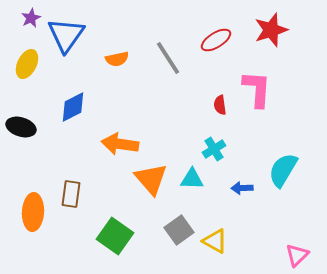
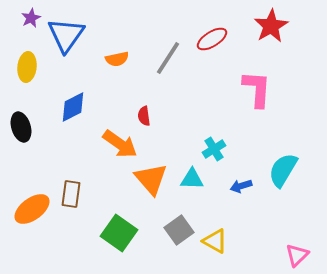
red star: moved 4 px up; rotated 12 degrees counterclockwise
red ellipse: moved 4 px left, 1 px up
gray line: rotated 66 degrees clockwise
yellow ellipse: moved 3 px down; rotated 20 degrees counterclockwise
red semicircle: moved 76 px left, 11 px down
black ellipse: rotated 56 degrees clockwise
orange arrow: rotated 153 degrees counterclockwise
blue arrow: moved 1 px left, 2 px up; rotated 15 degrees counterclockwise
orange ellipse: moved 1 px left, 3 px up; rotated 51 degrees clockwise
green square: moved 4 px right, 3 px up
